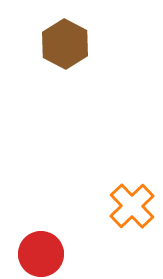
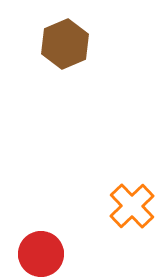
brown hexagon: rotated 9 degrees clockwise
